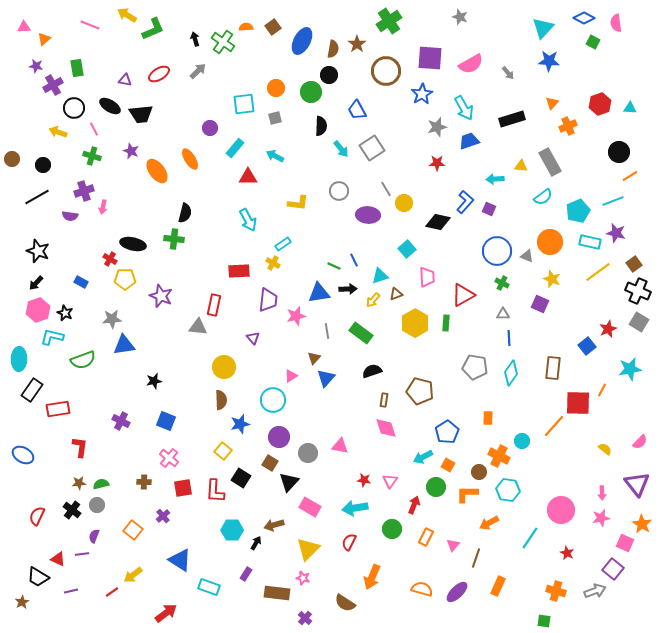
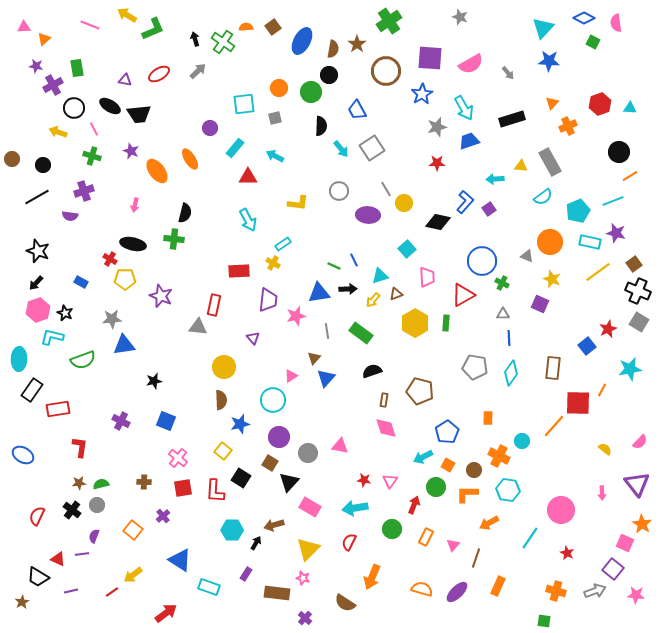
orange circle at (276, 88): moved 3 px right
black trapezoid at (141, 114): moved 2 px left
pink arrow at (103, 207): moved 32 px right, 2 px up
purple square at (489, 209): rotated 32 degrees clockwise
blue circle at (497, 251): moved 15 px left, 10 px down
pink cross at (169, 458): moved 9 px right
brown circle at (479, 472): moved 5 px left, 2 px up
pink star at (601, 518): moved 35 px right, 77 px down; rotated 18 degrees clockwise
